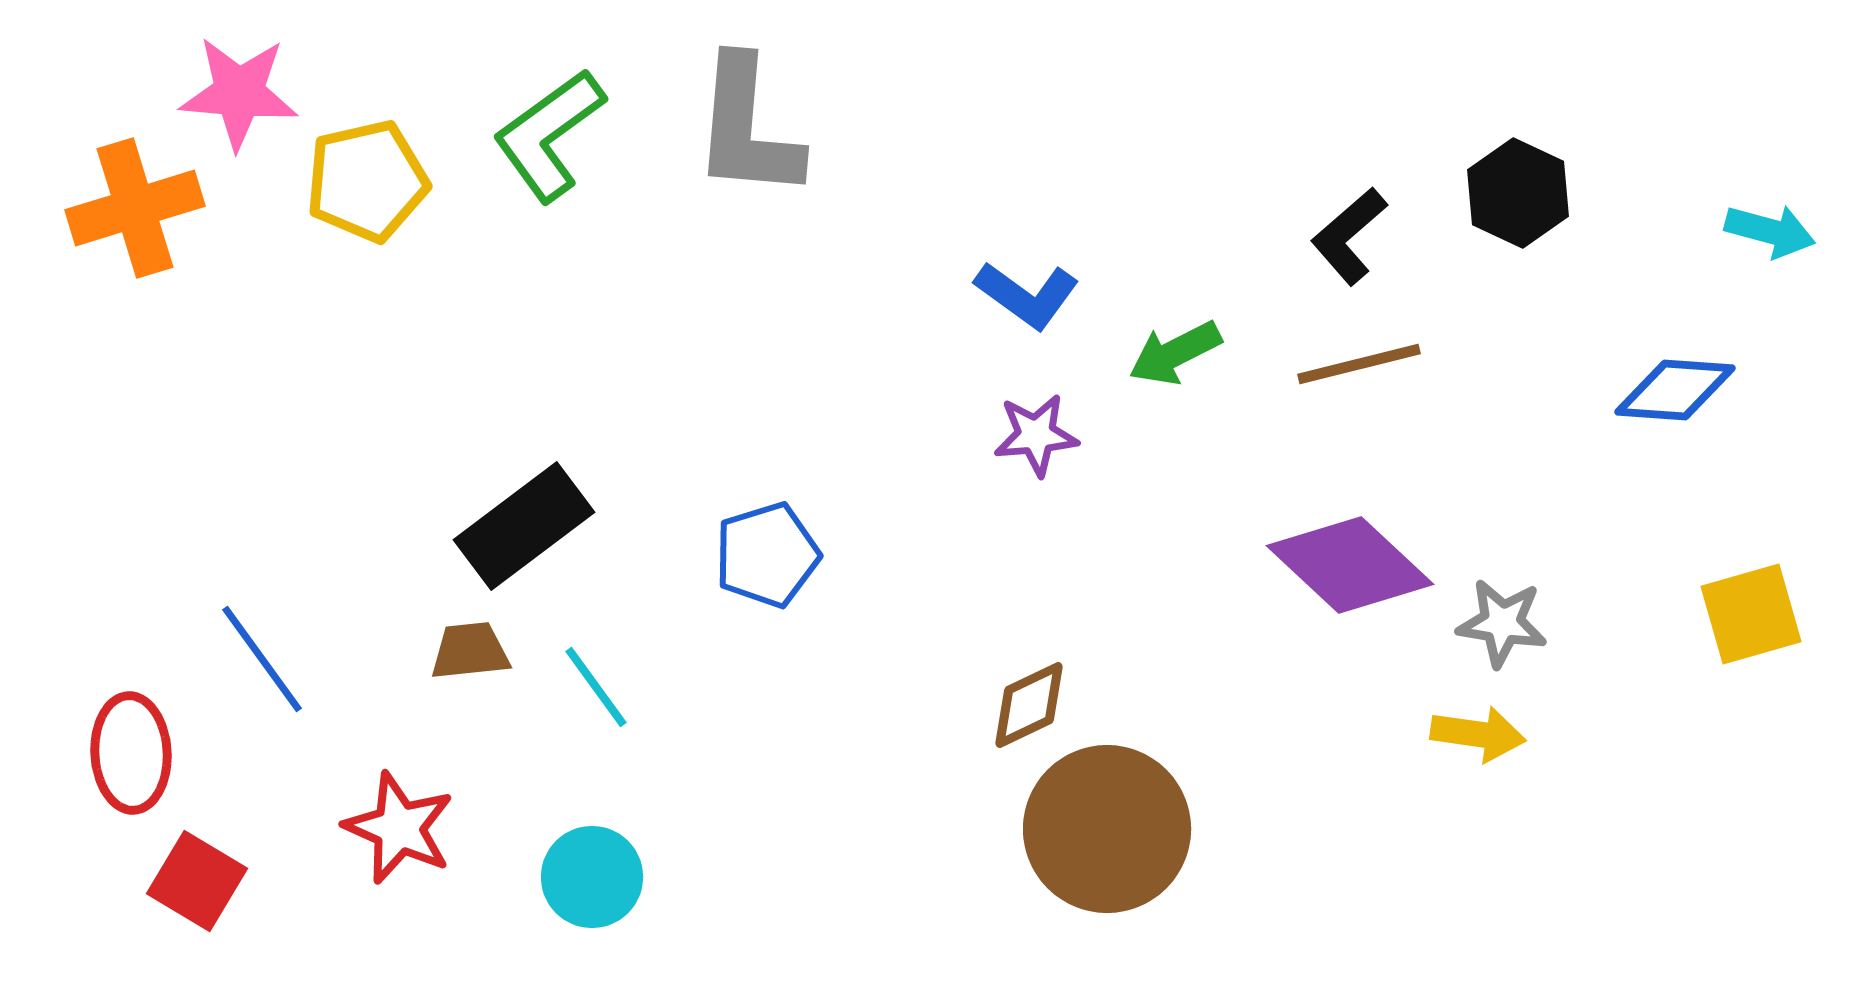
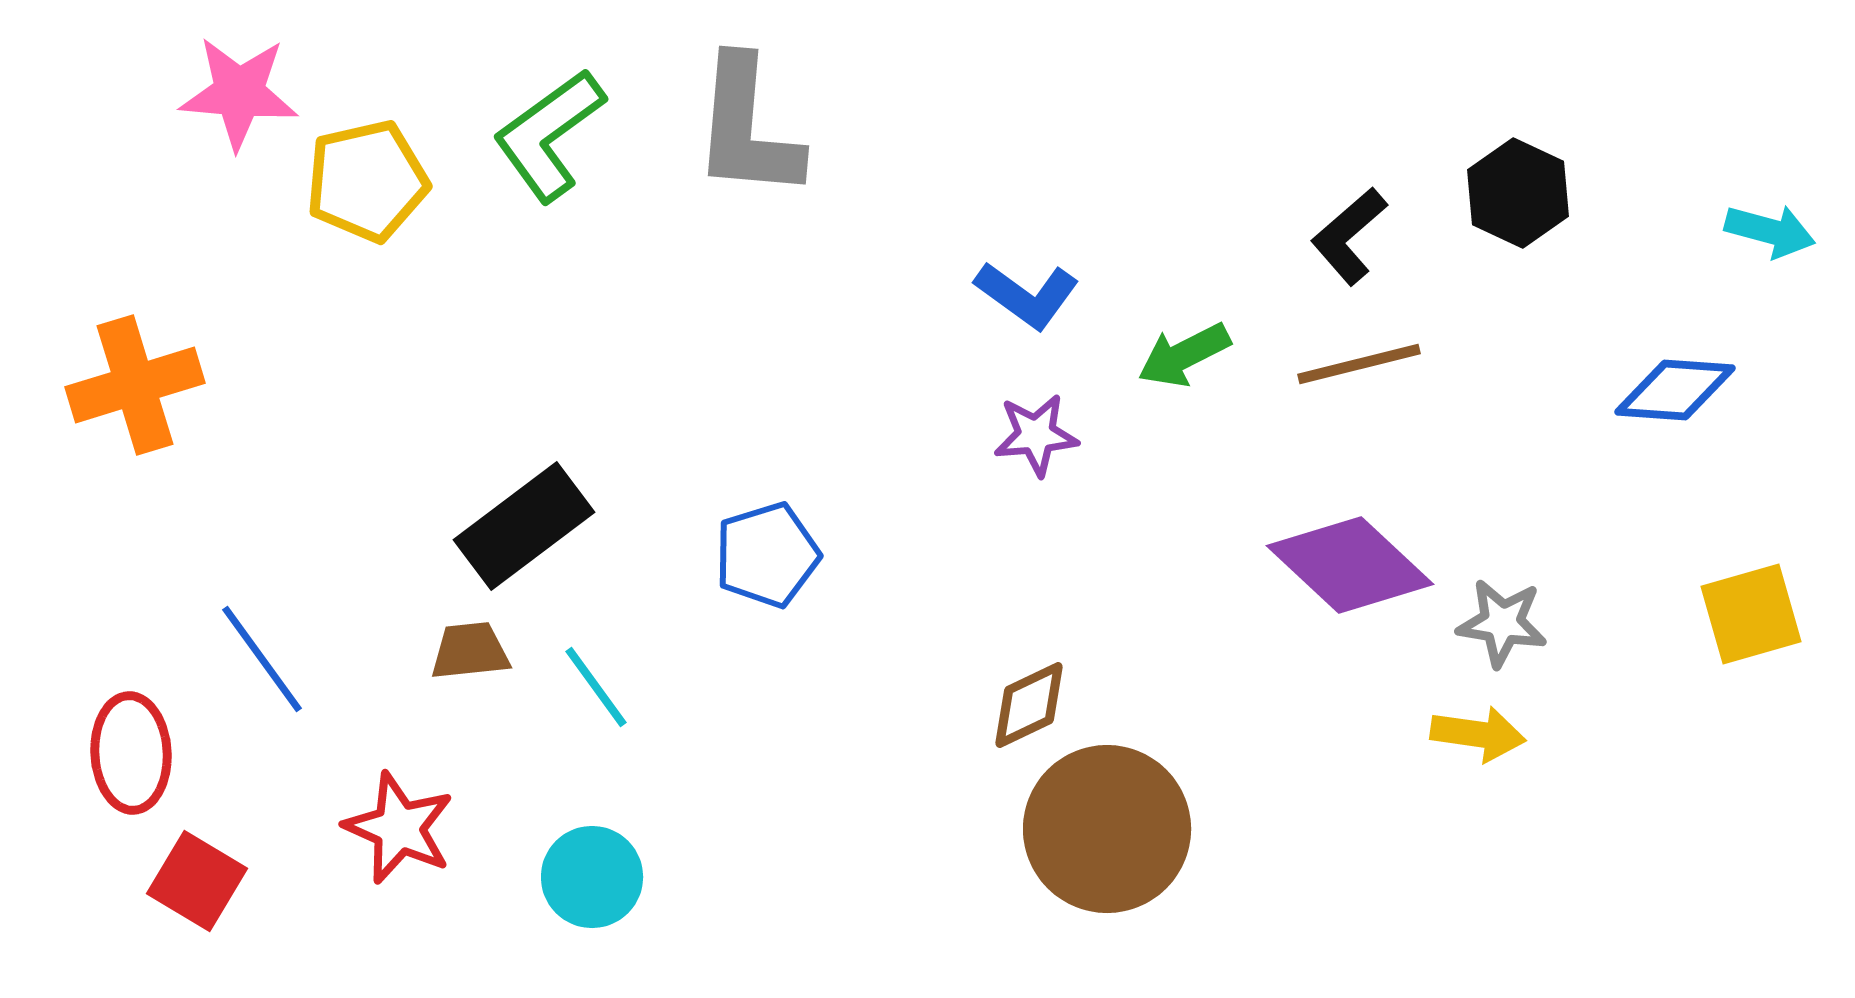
orange cross: moved 177 px down
green arrow: moved 9 px right, 2 px down
